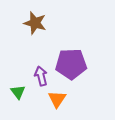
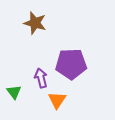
purple arrow: moved 2 px down
green triangle: moved 4 px left
orange triangle: moved 1 px down
